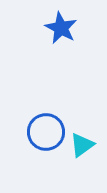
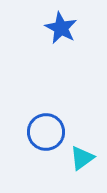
cyan triangle: moved 13 px down
